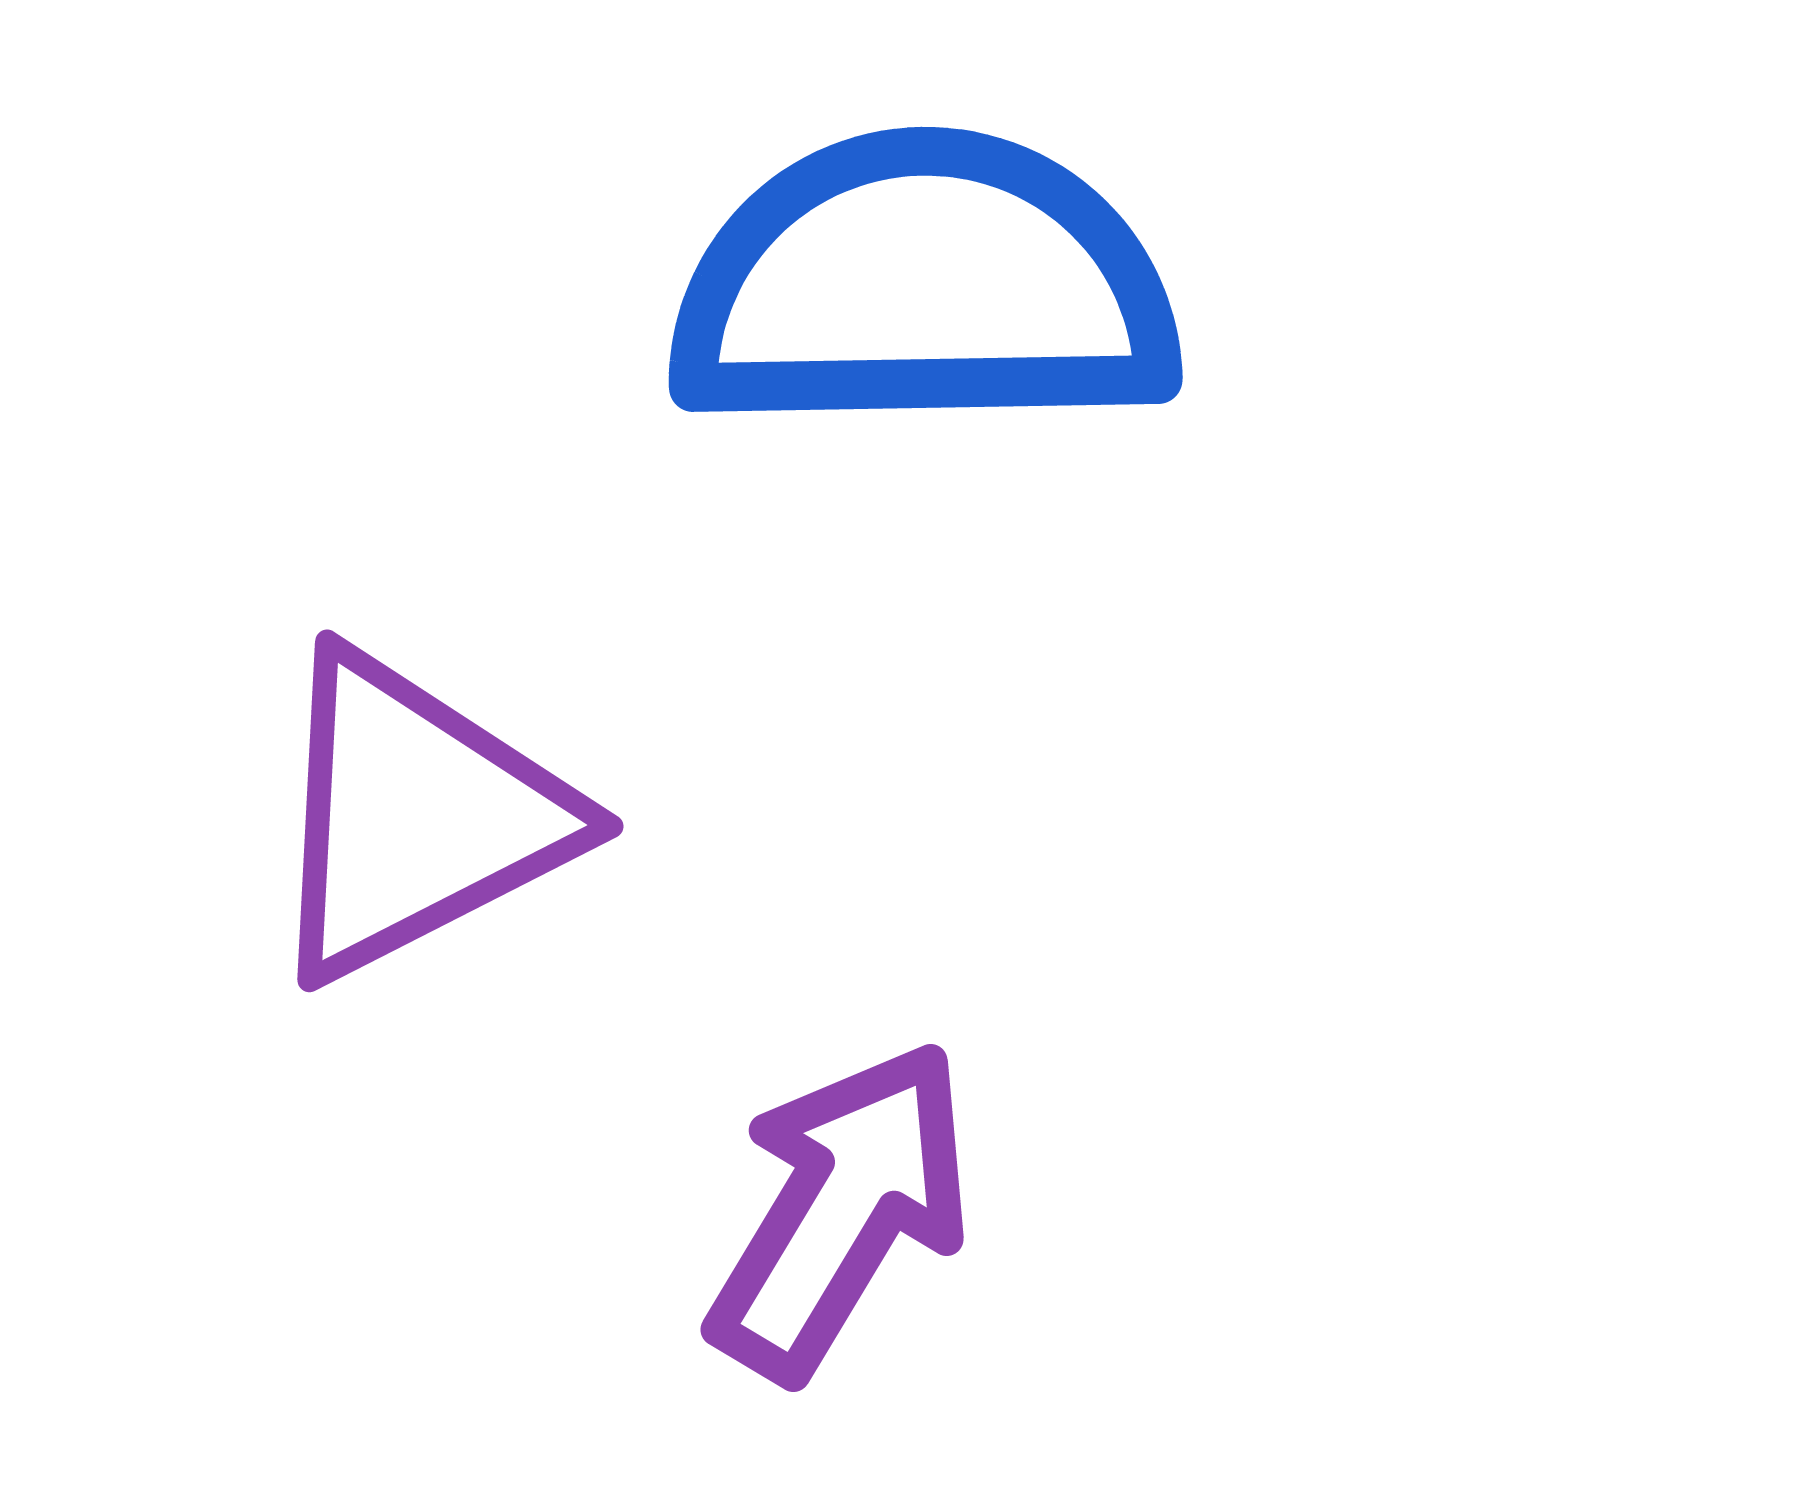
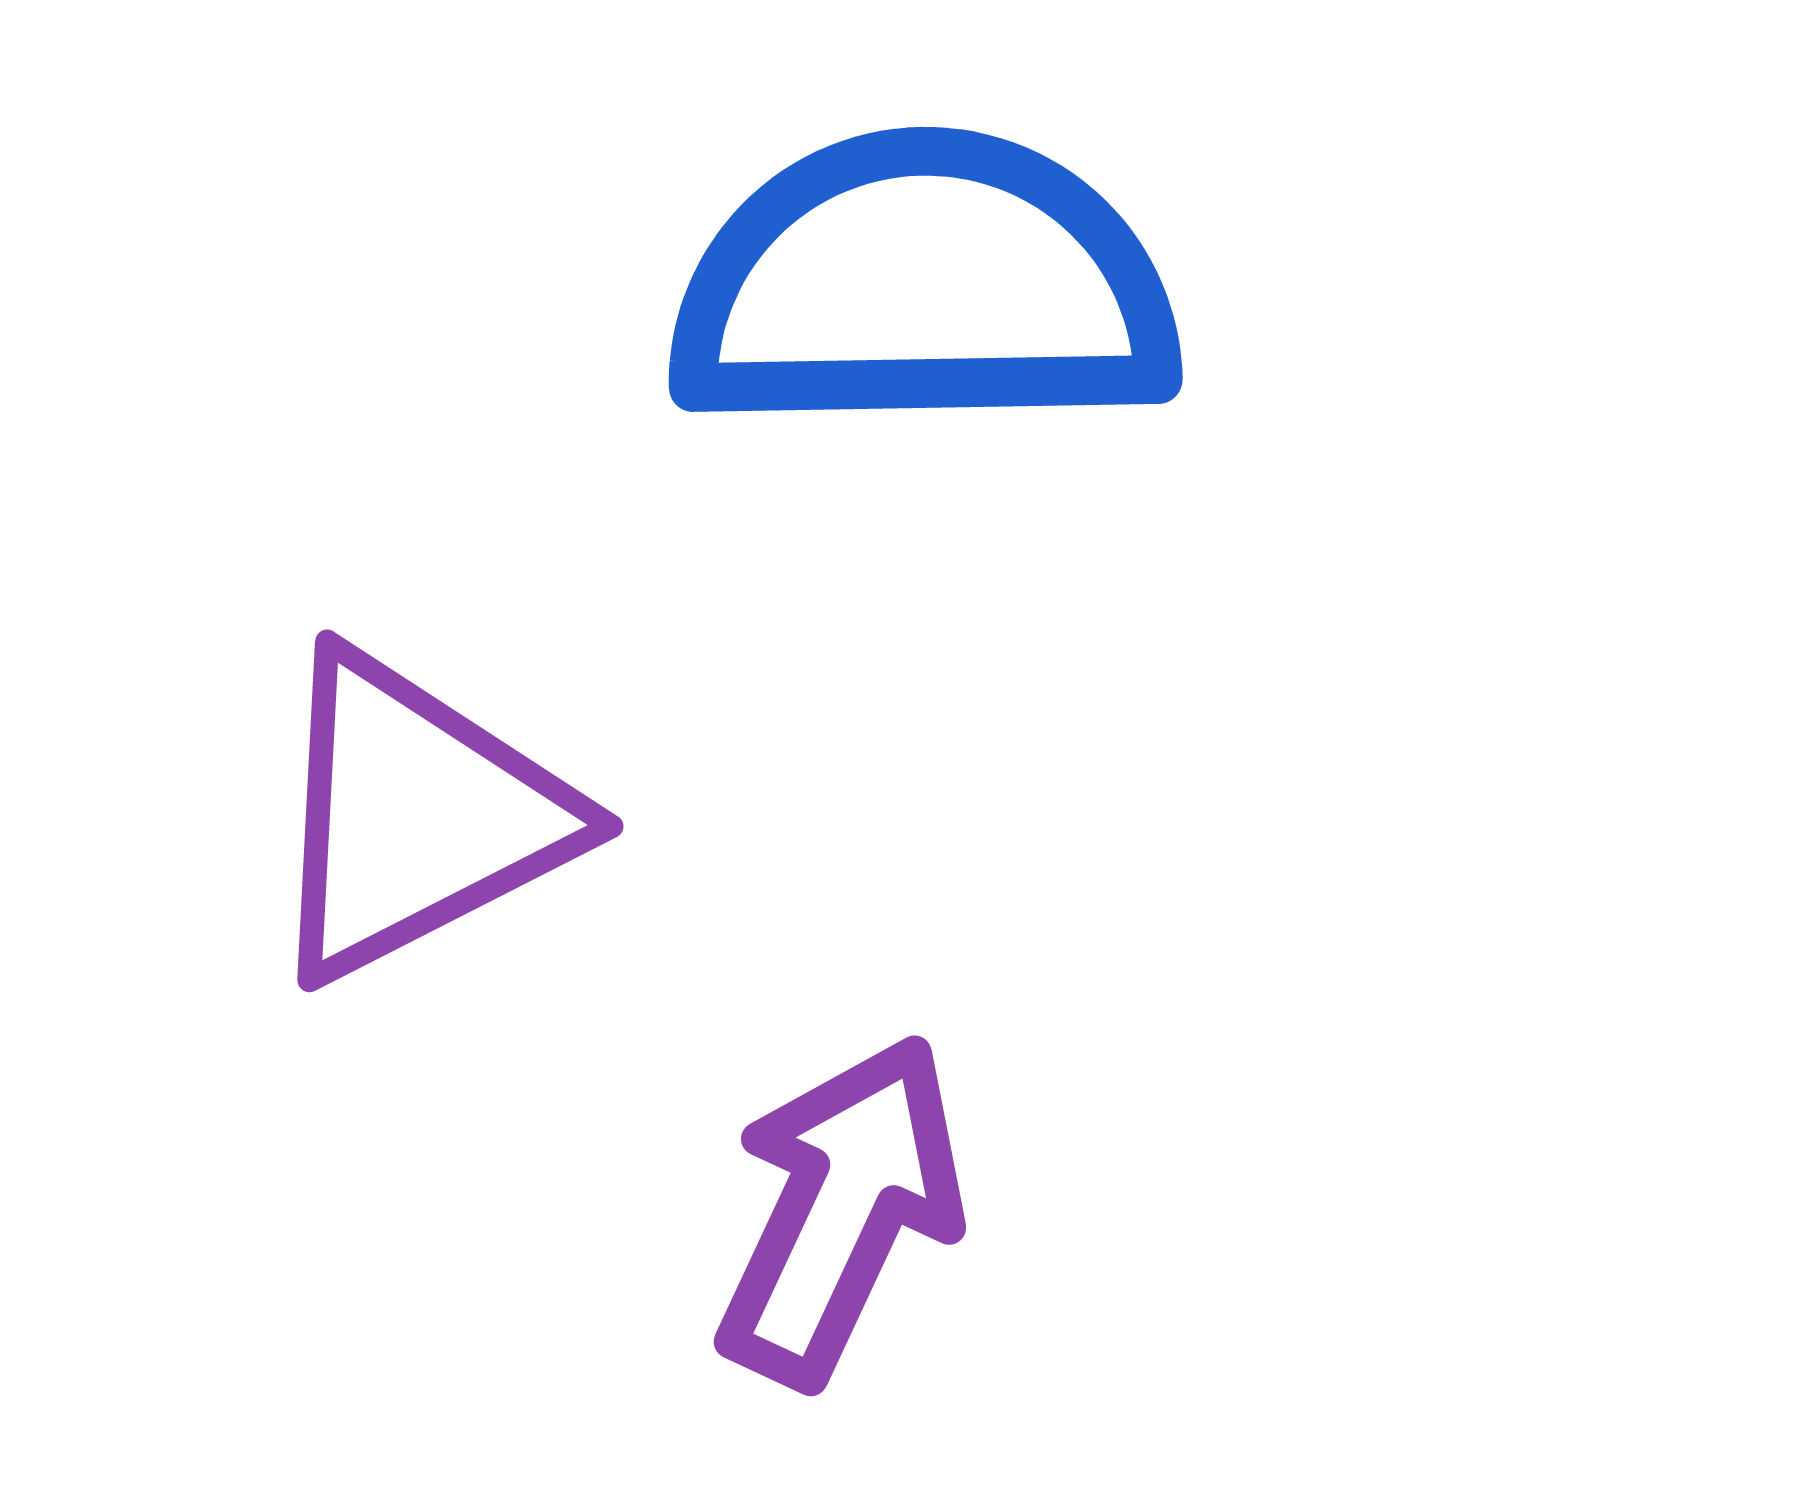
purple arrow: rotated 6 degrees counterclockwise
